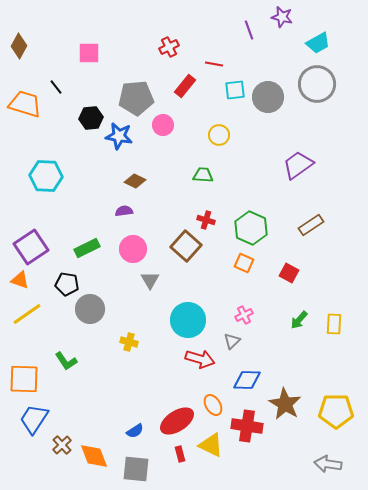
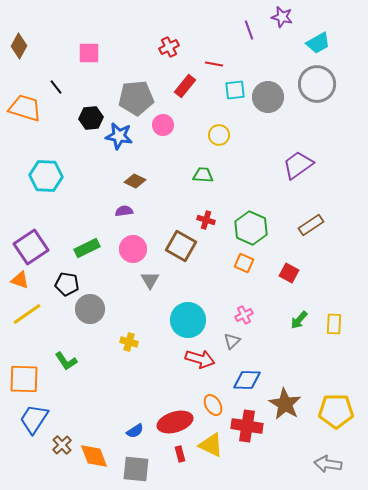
orange trapezoid at (25, 104): moved 4 px down
brown square at (186, 246): moved 5 px left; rotated 12 degrees counterclockwise
red ellipse at (177, 421): moved 2 px left, 1 px down; rotated 16 degrees clockwise
